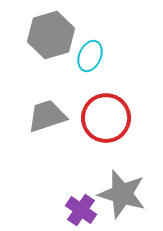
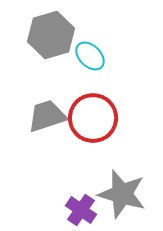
cyan ellipse: rotated 68 degrees counterclockwise
red circle: moved 13 px left
